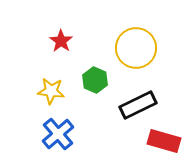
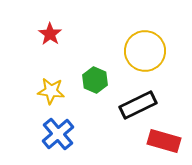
red star: moved 11 px left, 7 px up
yellow circle: moved 9 px right, 3 px down
